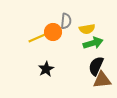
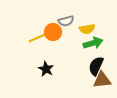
gray semicircle: rotated 70 degrees clockwise
black star: rotated 14 degrees counterclockwise
